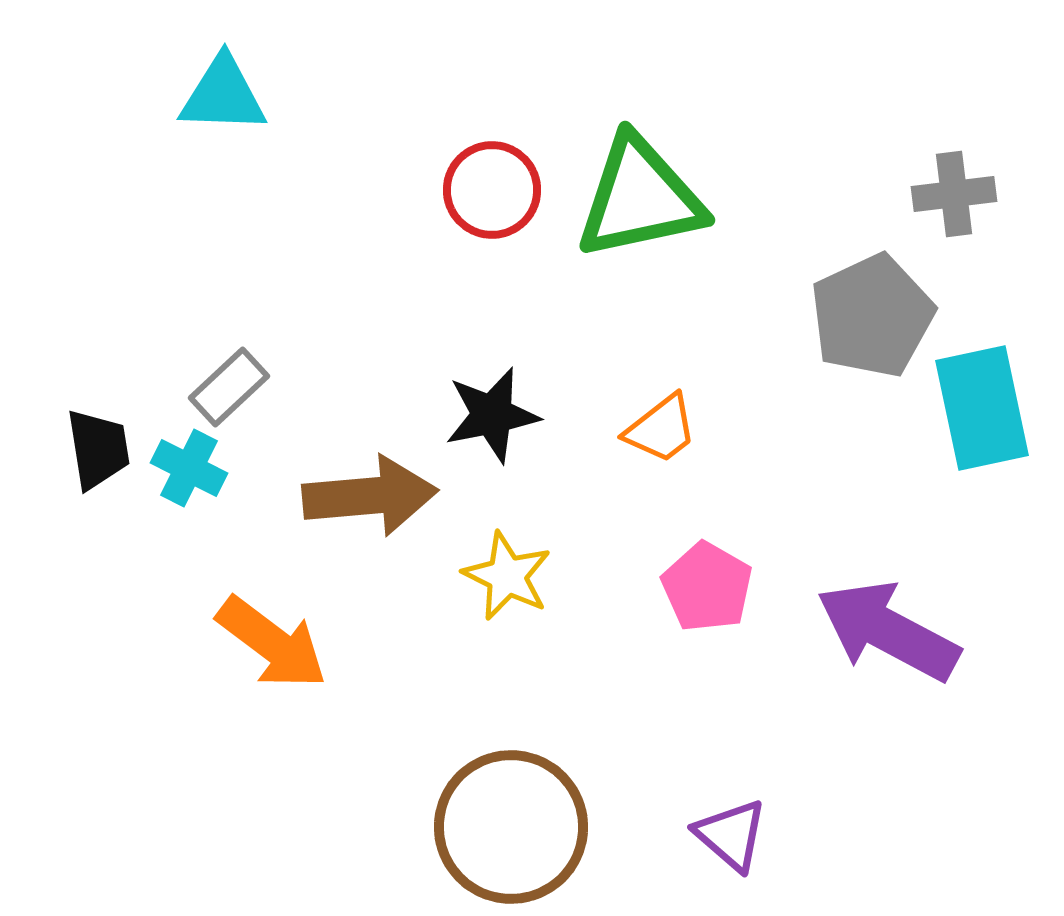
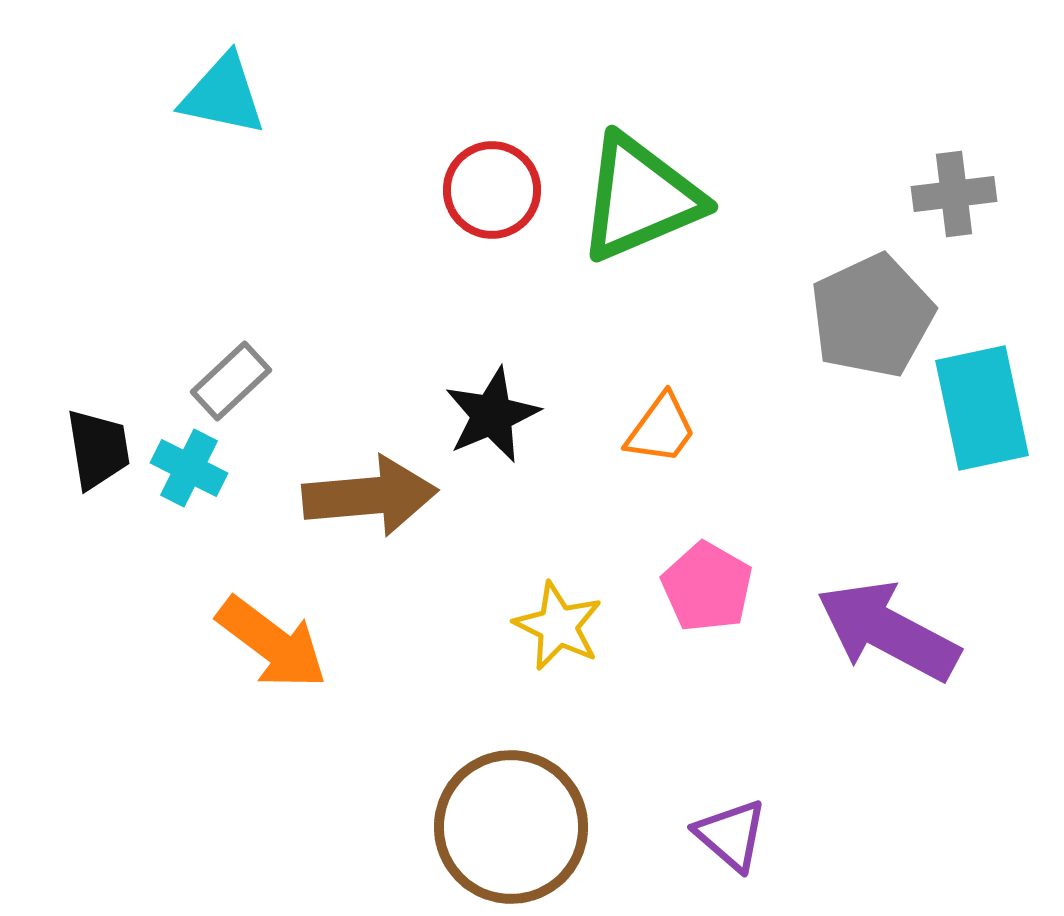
cyan triangle: rotated 10 degrees clockwise
green triangle: rotated 11 degrees counterclockwise
gray rectangle: moved 2 px right, 6 px up
black star: rotated 12 degrees counterclockwise
orange trapezoid: rotated 16 degrees counterclockwise
yellow star: moved 51 px right, 50 px down
